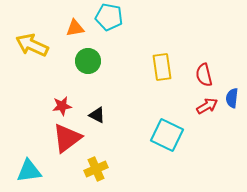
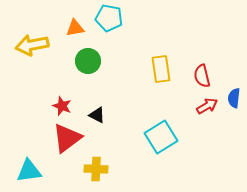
cyan pentagon: moved 1 px down
yellow arrow: rotated 36 degrees counterclockwise
yellow rectangle: moved 1 px left, 2 px down
red semicircle: moved 2 px left, 1 px down
blue semicircle: moved 2 px right
red star: rotated 30 degrees clockwise
cyan square: moved 6 px left, 2 px down; rotated 32 degrees clockwise
yellow cross: rotated 25 degrees clockwise
